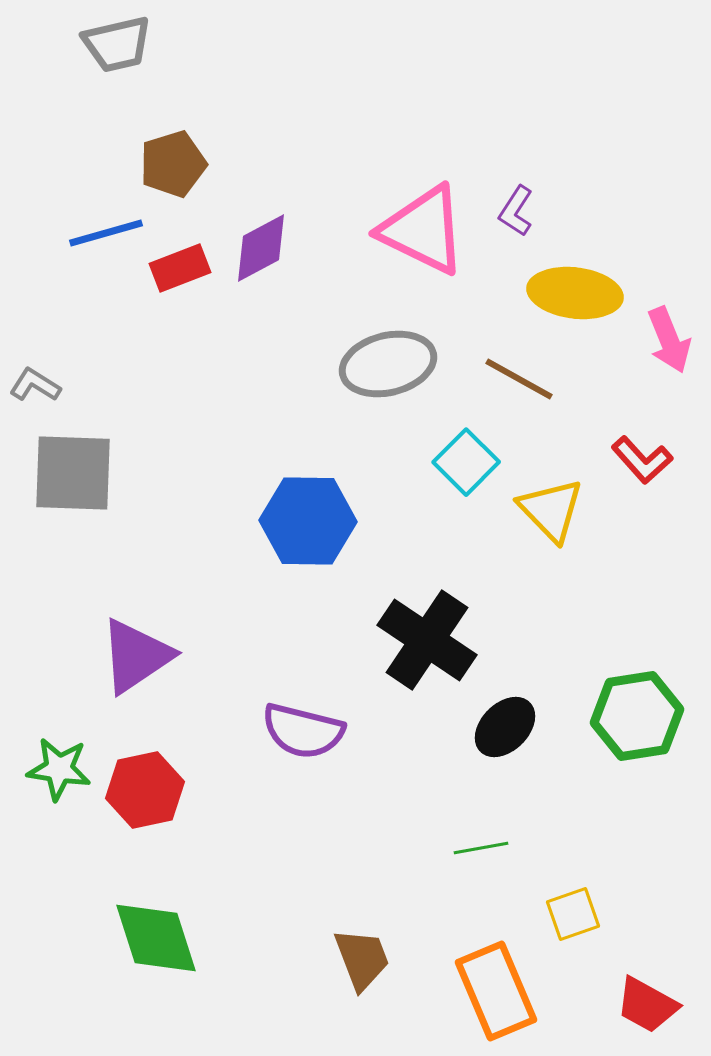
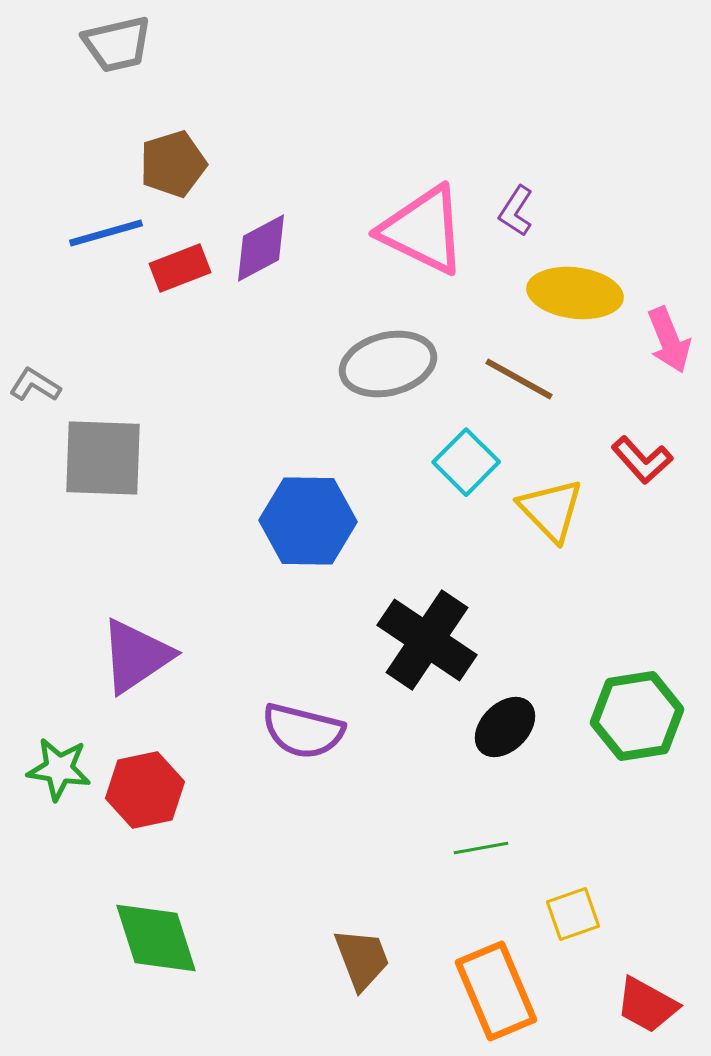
gray square: moved 30 px right, 15 px up
